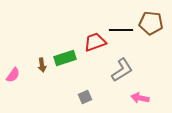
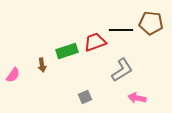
green rectangle: moved 2 px right, 7 px up
pink arrow: moved 3 px left
